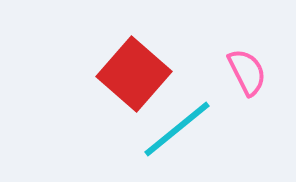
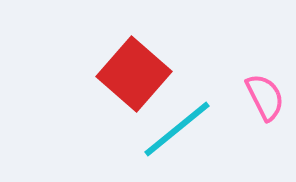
pink semicircle: moved 18 px right, 25 px down
